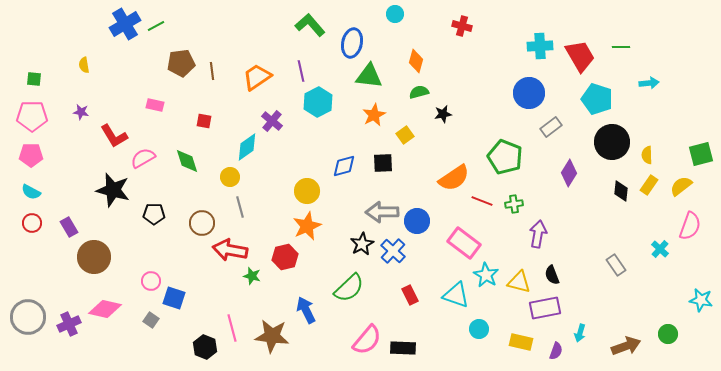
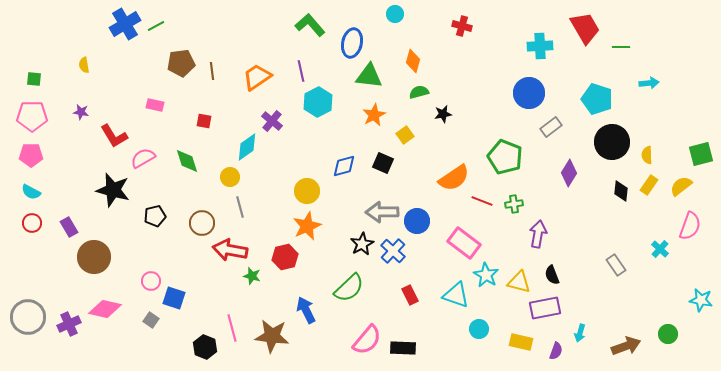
red trapezoid at (580, 56): moved 5 px right, 28 px up
orange diamond at (416, 61): moved 3 px left
black square at (383, 163): rotated 25 degrees clockwise
black pentagon at (154, 214): moved 1 px right, 2 px down; rotated 15 degrees counterclockwise
